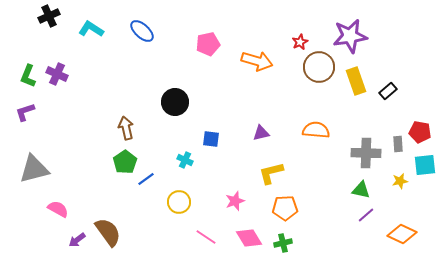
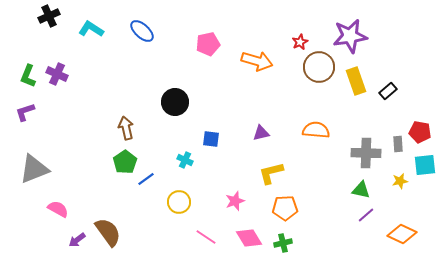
gray triangle: rotated 8 degrees counterclockwise
